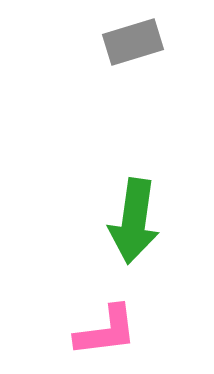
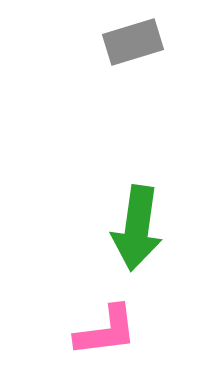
green arrow: moved 3 px right, 7 px down
